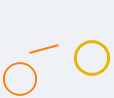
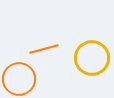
orange circle: moved 1 px left
